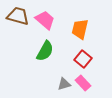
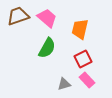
brown trapezoid: rotated 35 degrees counterclockwise
pink trapezoid: moved 2 px right, 2 px up
green semicircle: moved 2 px right, 3 px up
red square: rotated 24 degrees clockwise
pink rectangle: moved 4 px right, 3 px up
